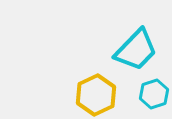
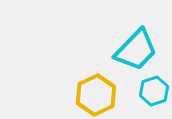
cyan hexagon: moved 3 px up
